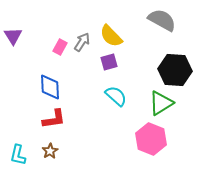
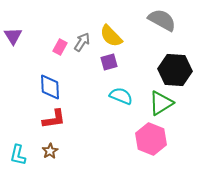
cyan semicircle: moved 5 px right; rotated 20 degrees counterclockwise
